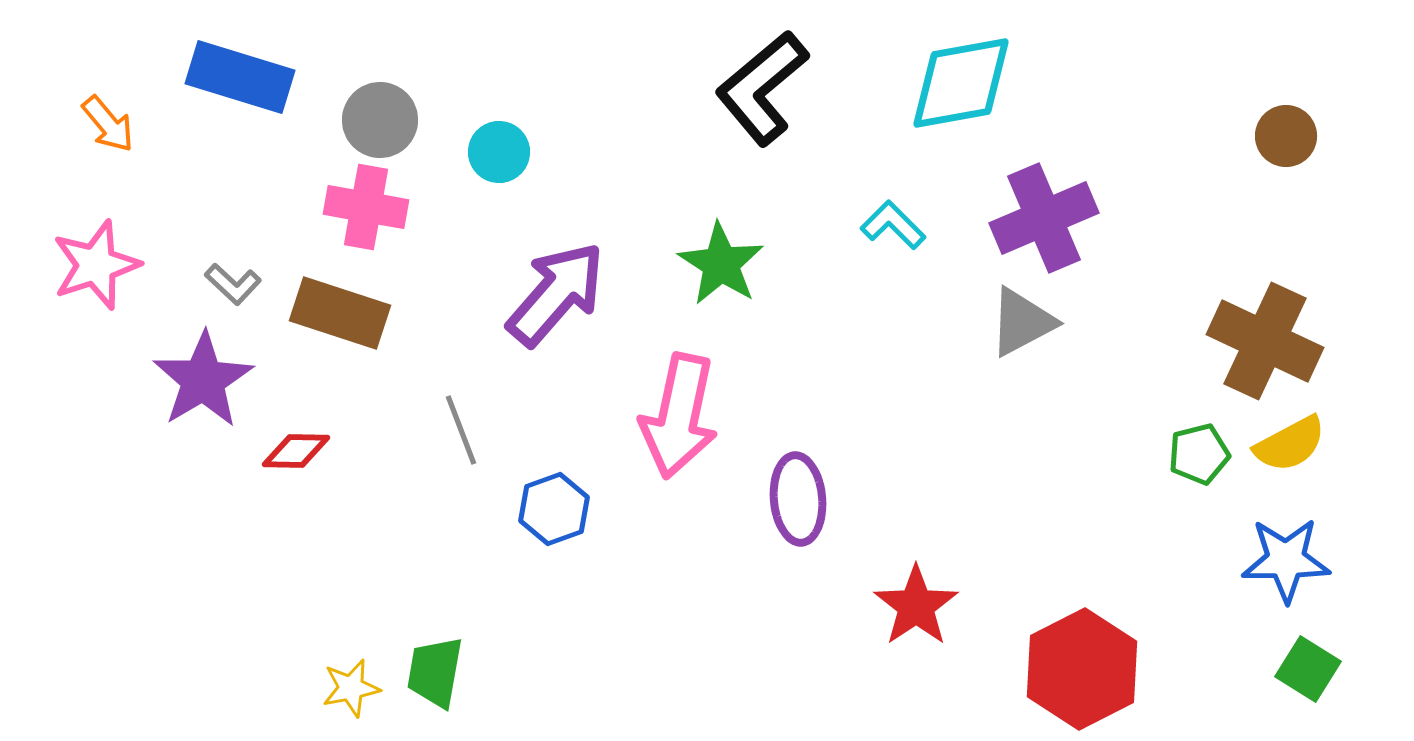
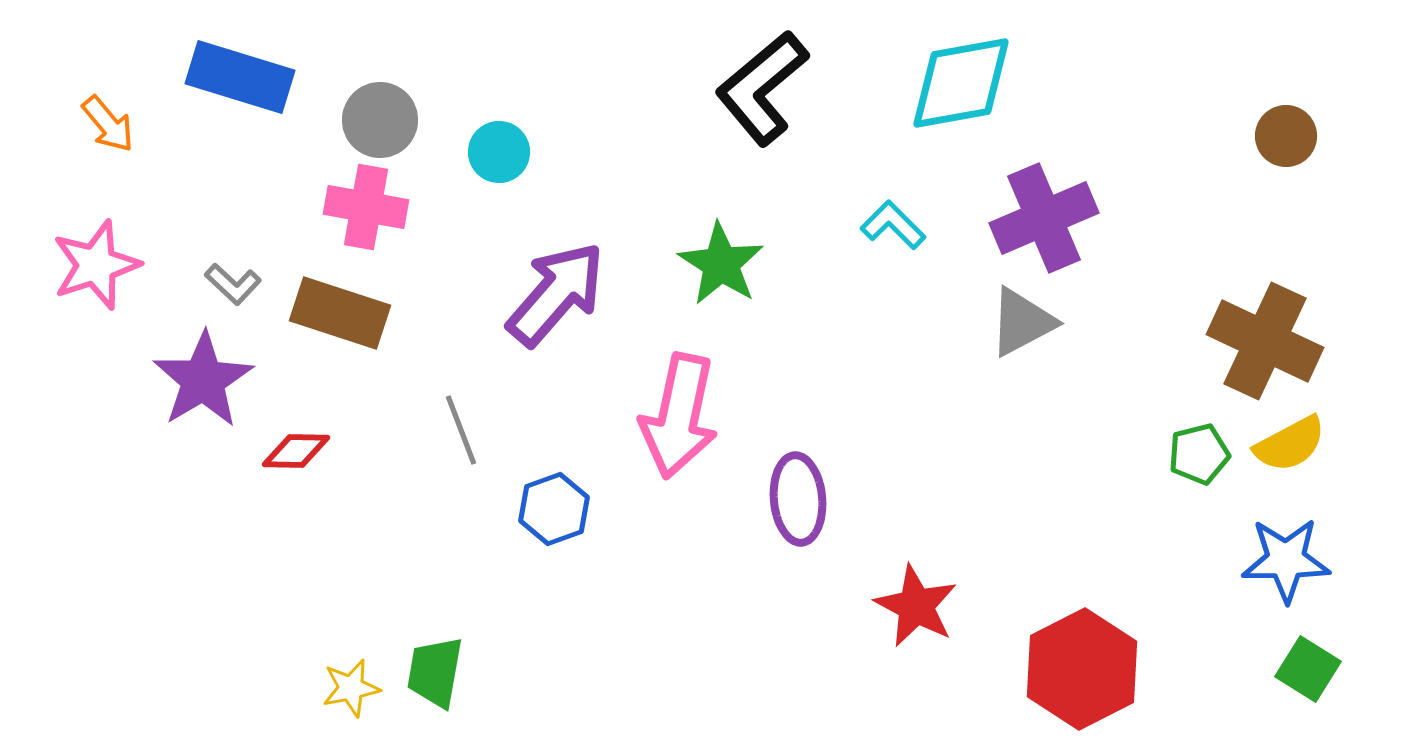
red star: rotated 10 degrees counterclockwise
